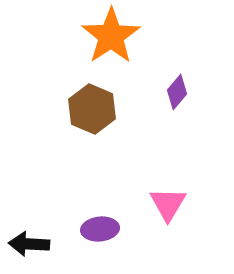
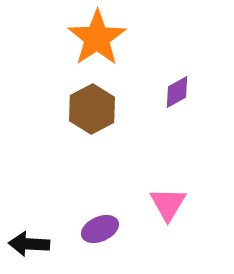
orange star: moved 14 px left, 2 px down
purple diamond: rotated 20 degrees clockwise
brown hexagon: rotated 9 degrees clockwise
purple ellipse: rotated 18 degrees counterclockwise
